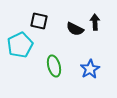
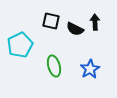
black square: moved 12 px right
